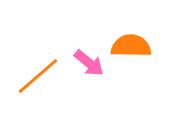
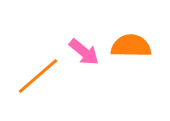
pink arrow: moved 5 px left, 11 px up
